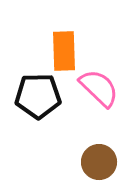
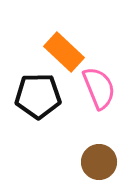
orange rectangle: moved 1 px down; rotated 45 degrees counterclockwise
pink semicircle: rotated 24 degrees clockwise
